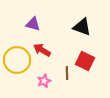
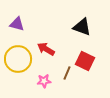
purple triangle: moved 16 px left
red arrow: moved 4 px right, 1 px up
yellow circle: moved 1 px right, 1 px up
brown line: rotated 24 degrees clockwise
pink star: rotated 16 degrees clockwise
